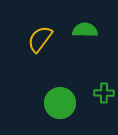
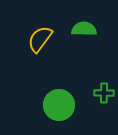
green semicircle: moved 1 px left, 1 px up
green circle: moved 1 px left, 2 px down
